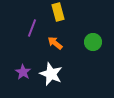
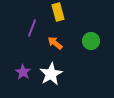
green circle: moved 2 px left, 1 px up
white star: rotated 20 degrees clockwise
